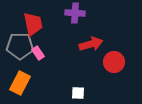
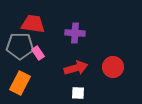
purple cross: moved 20 px down
red trapezoid: rotated 70 degrees counterclockwise
red arrow: moved 15 px left, 24 px down
red circle: moved 1 px left, 5 px down
